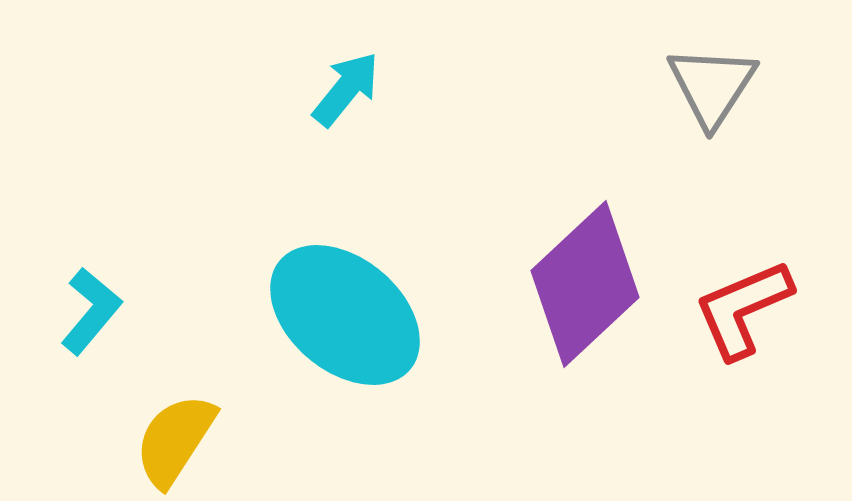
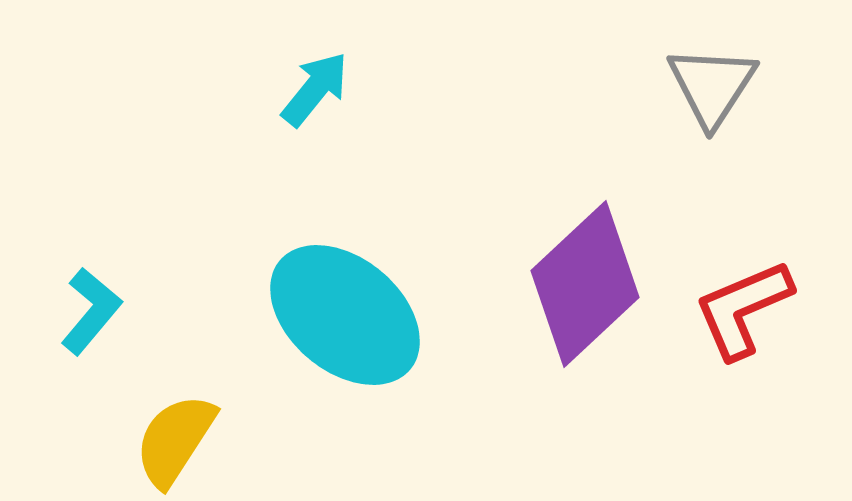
cyan arrow: moved 31 px left
